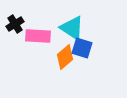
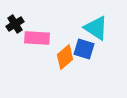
cyan triangle: moved 24 px right
pink rectangle: moved 1 px left, 2 px down
blue square: moved 2 px right, 1 px down
